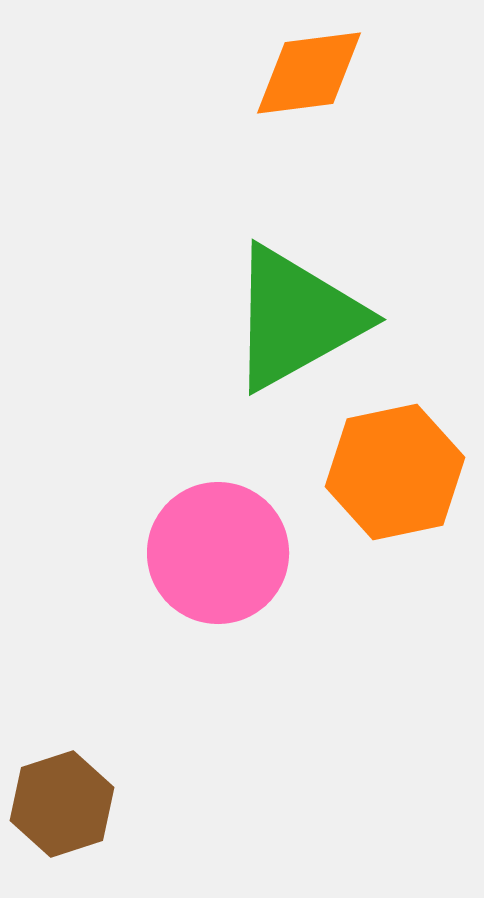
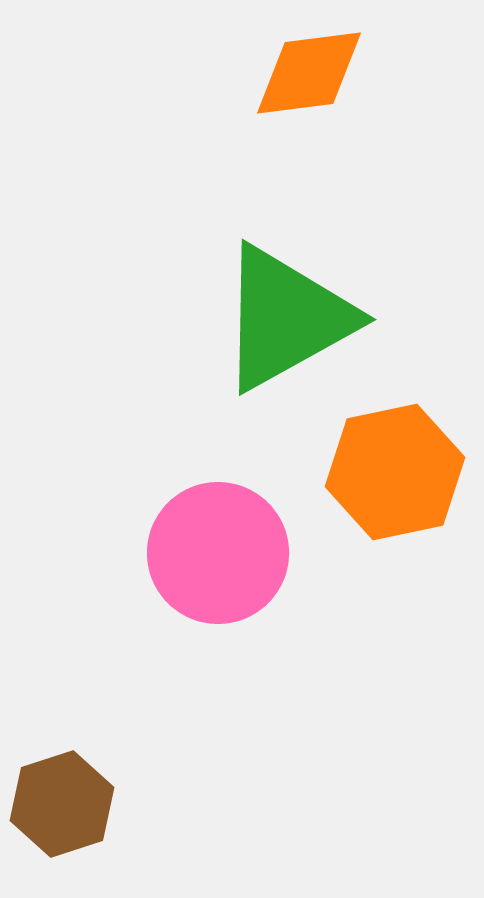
green triangle: moved 10 px left
